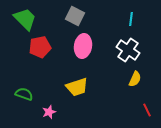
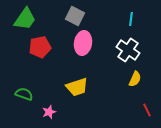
green trapezoid: rotated 80 degrees clockwise
pink ellipse: moved 3 px up
